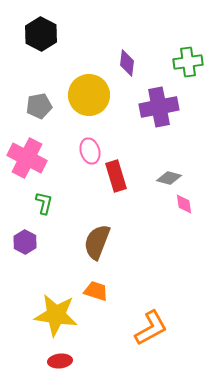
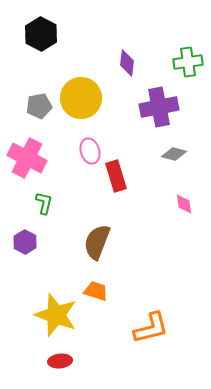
yellow circle: moved 8 px left, 3 px down
gray diamond: moved 5 px right, 24 px up
yellow star: rotated 12 degrees clockwise
orange L-shape: rotated 15 degrees clockwise
